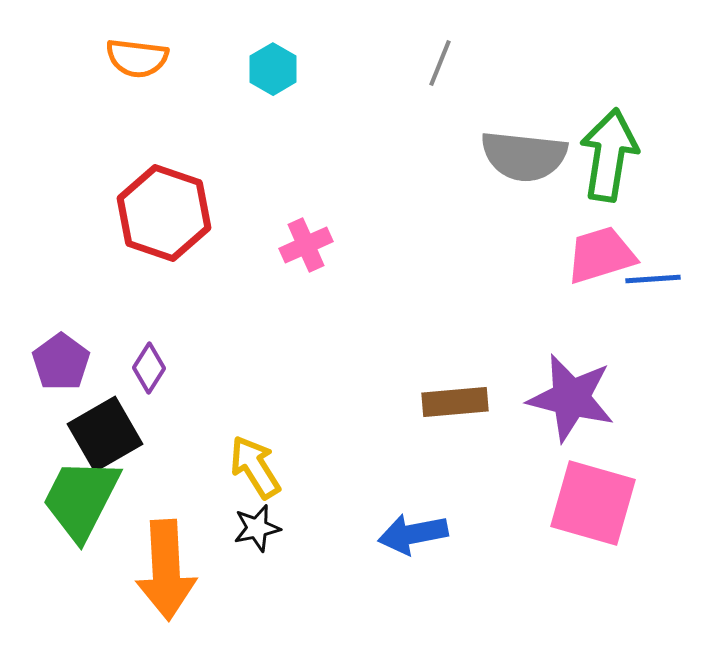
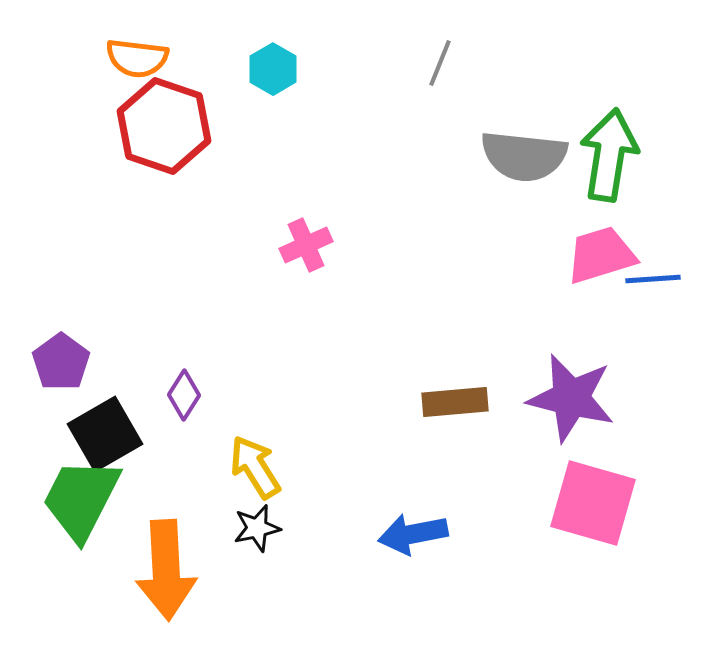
red hexagon: moved 87 px up
purple diamond: moved 35 px right, 27 px down
